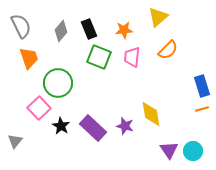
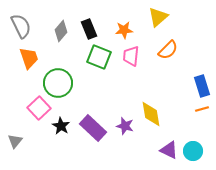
pink trapezoid: moved 1 px left, 1 px up
purple triangle: rotated 30 degrees counterclockwise
